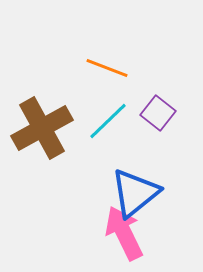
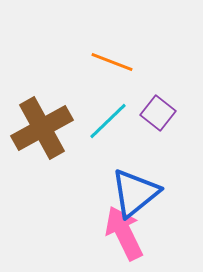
orange line: moved 5 px right, 6 px up
